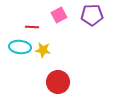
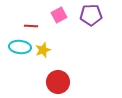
purple pentagon: moved 1 px left
red line: moved 1 px left, 1 px up
yellow star: rotated 28 degrees counterclockwise
